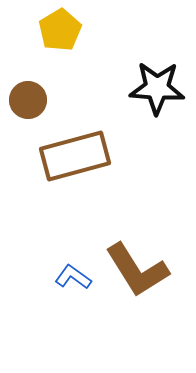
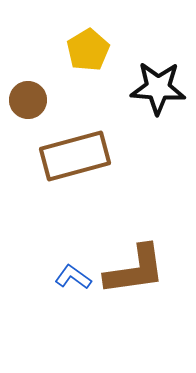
yellow pentagon: moved 28 px right, 20 px down
black star: moved 1 px right
brown L-shape: moved 2 px left; rotated 66 degrees counterclockwise
